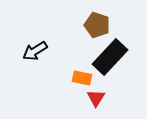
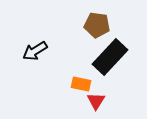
brown pentagon: rotated 10 degrees counterclockwise
orange rectangle: moved 1 px left, 6 px down
red triangle: moved 3 px down
